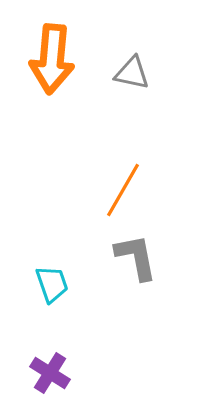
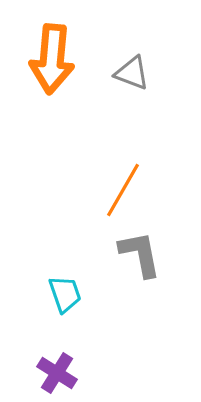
gray triangle: rotated 9 degrees clockwise
gray L-shape: moved 4 px right, 3 px up
cyan trapezoid: moved 13 px right, 10 px down
purple cross: moved 7 px right
